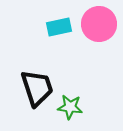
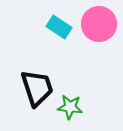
cyan rectangle: rotated 45 degrees clockwise
